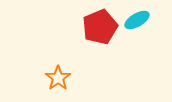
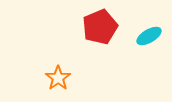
cyan ellipse: moved 12 px right, 16 px down
